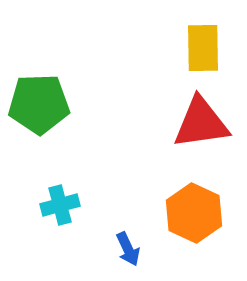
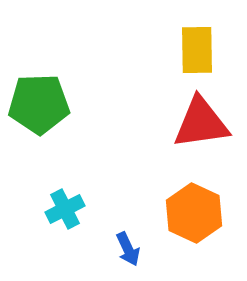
yellow rectangle: moved 6 px left, 2 px down
cyan cross: moved 5 px right, 4 px down; rotated 12 degrees counterclockwise
